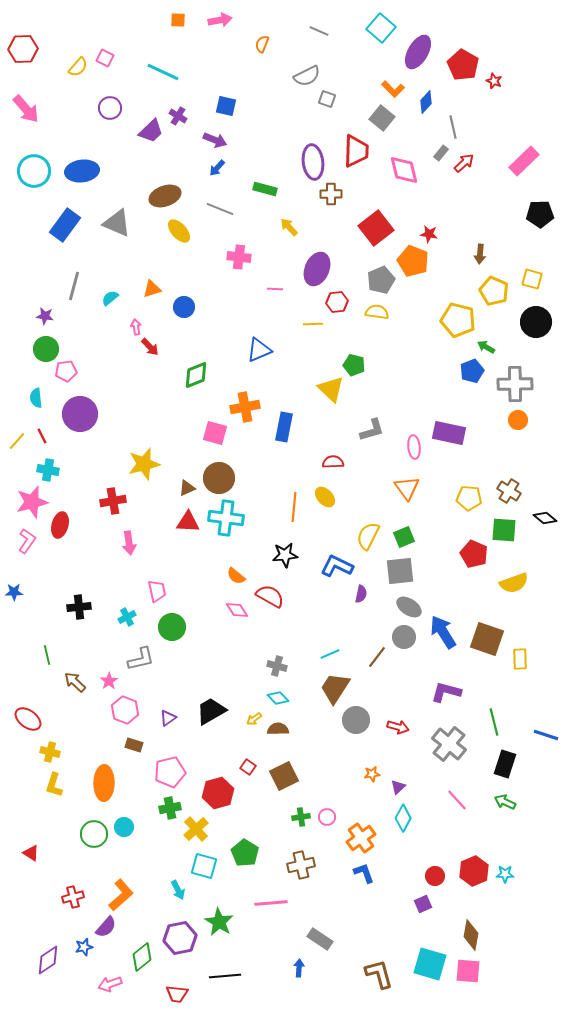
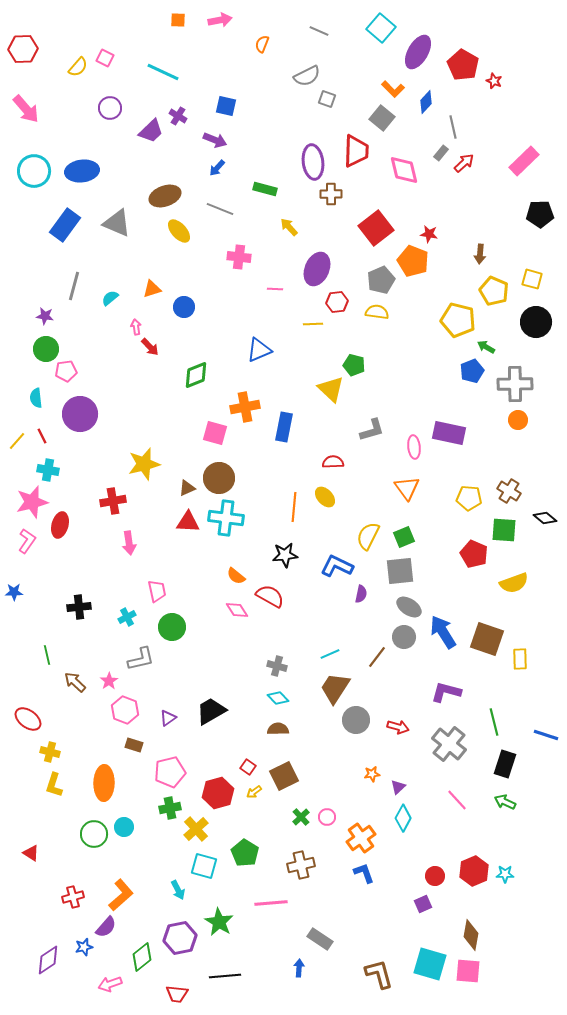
yellow arrow at (254, 719): moved 73 px down
green cross at (301, 817): rotated 36 degrees counterclockwise
